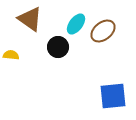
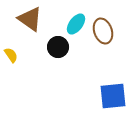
brown ellipse: rotated 70 degrees counterclockwise
yellow semicircle: rotated 49 degrees clockwise
